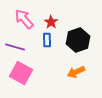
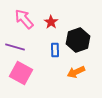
blue rectangle: moved 8 px right, 10 px down
